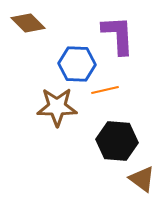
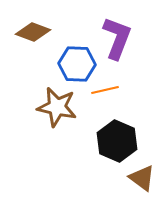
brown diamond: moved 5 px right, 9 px down; rotated 24 degrees counterclockwise
purple L-shape: moved 1 px left, 3 px down; rotated 24 degrees clockwise
brown star: rotated 12 degrees clockwise
black hexagon: rotated 18 degrees clockwise
brown triangle: moved 1 px up
